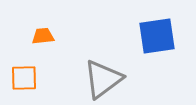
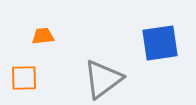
blue square: moved 3 px right, 7 px down
